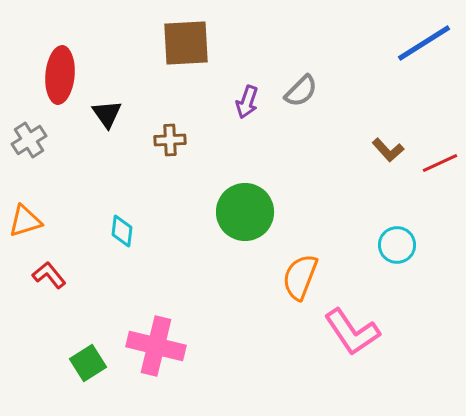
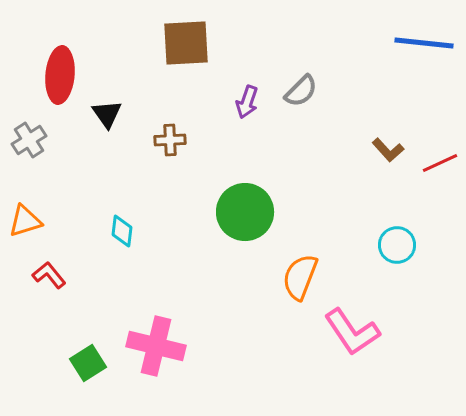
blue line: rotated 38 degrees clockwise
